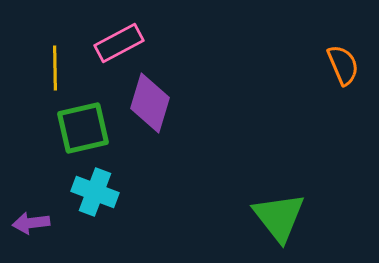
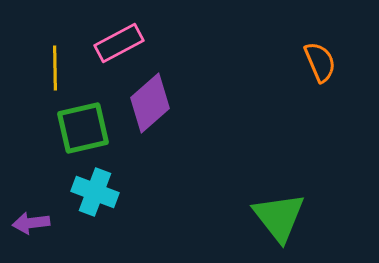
orange semicircle: moved 23 px left, 3 px up
purple diamond: rotated 32 degrees clockwise
